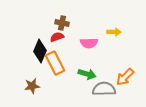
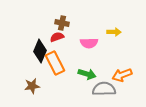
orange arrow: moved 3 px left, 2 px up; rotated 24 degrees clockwise
